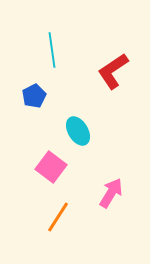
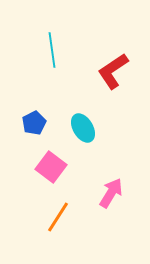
blue pentagon: moved 27 px down
cyan ellipse: moved 5 px right, 3 px up
